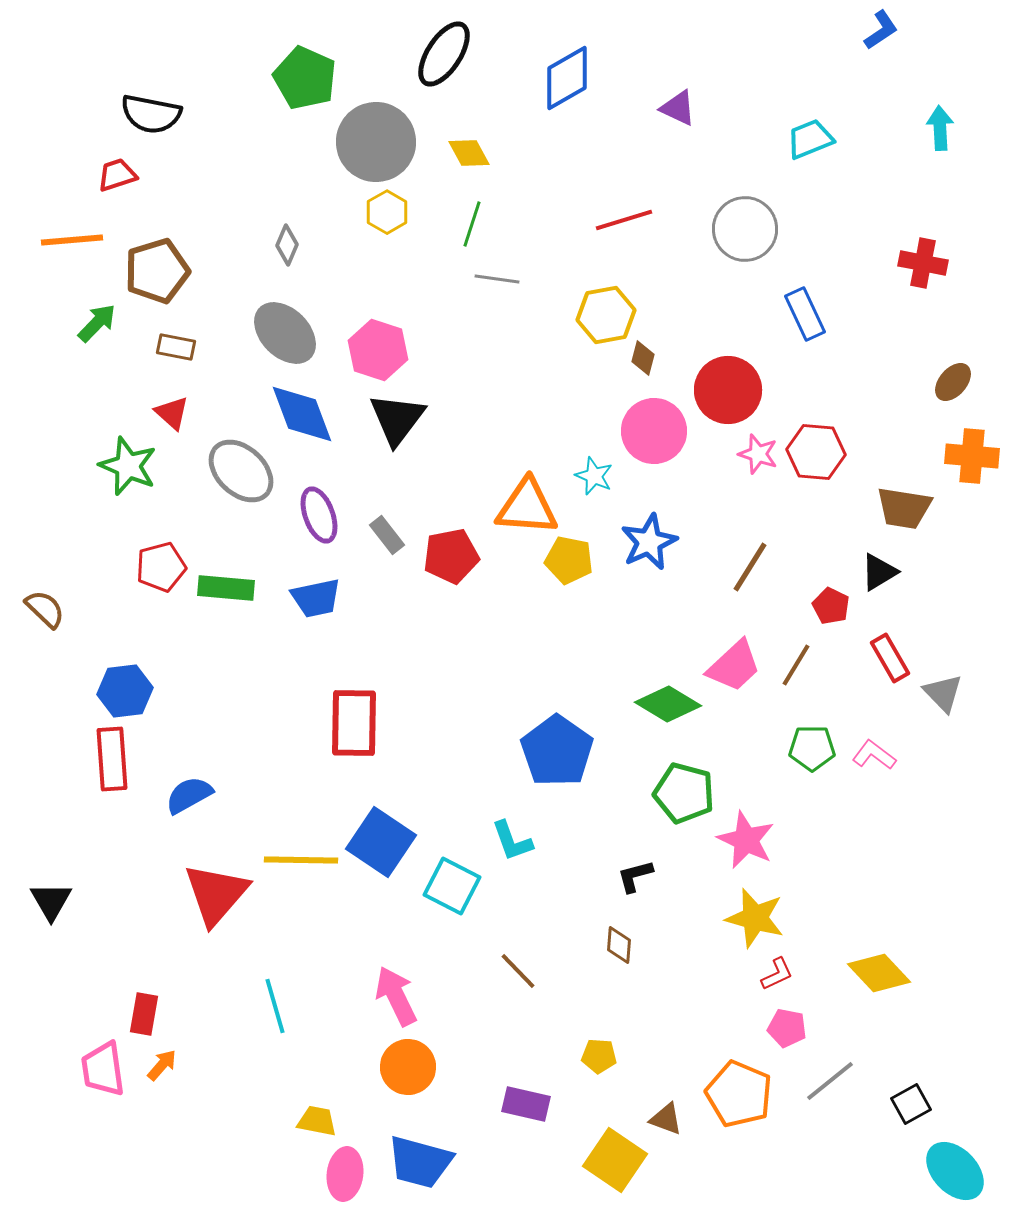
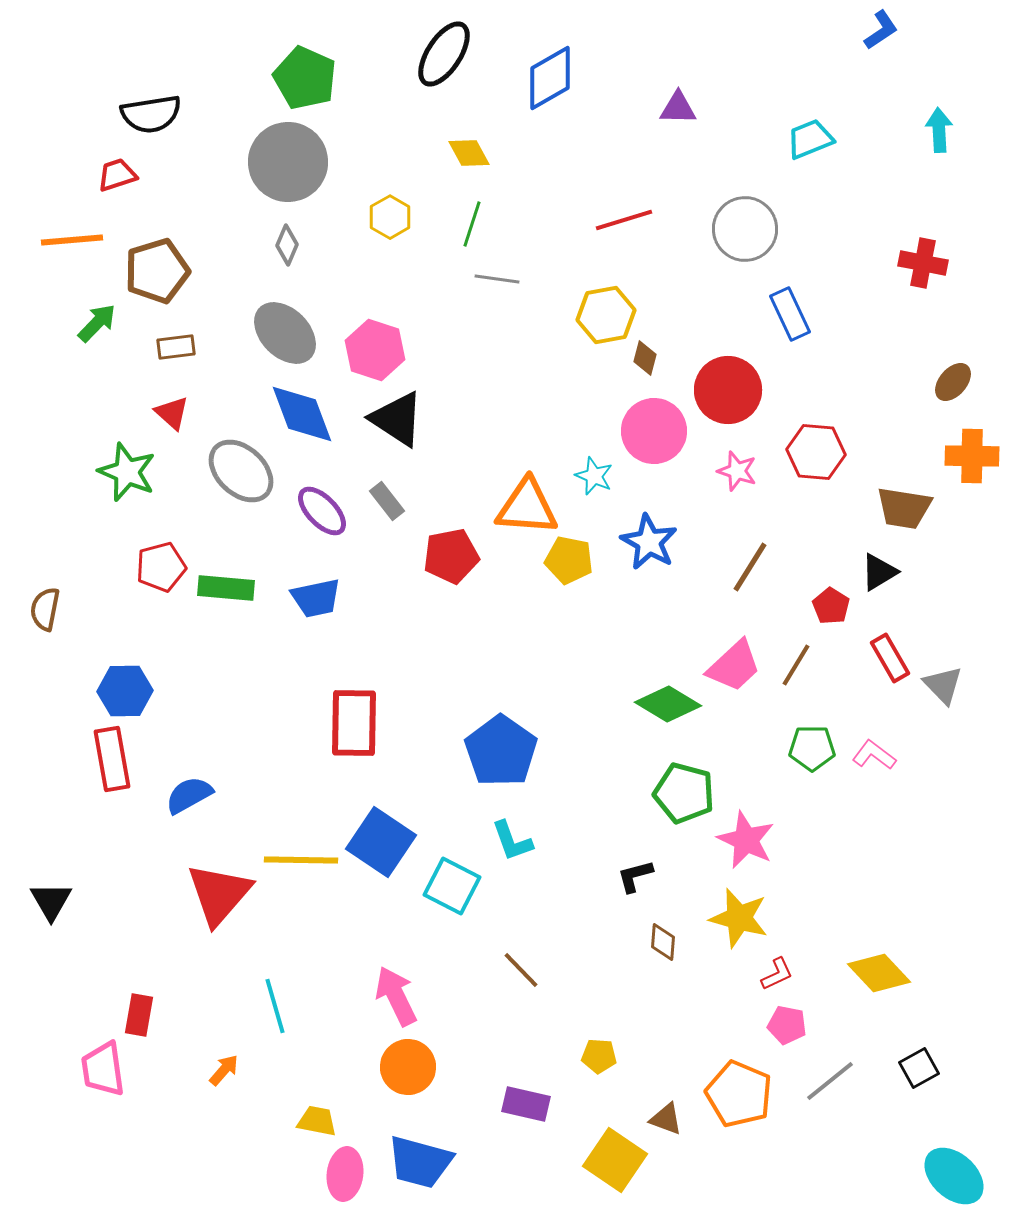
blue diamond at (567, 78): moved 17 px left
purple triangle at (678, 108): rotated 24 degrees counterclockwise
black semicircle at (151, 114): rotated 20 degrees counterclockwise
cyan arrow at (940, 128): moved 1 px left, 2 px down
gray circle at (376, 142): moved 88 px left, 20 px down
yellow hexagon at (387, 212): moved 3 px right, 5 px down
blue rectangle at (805, 314): moved 15 px left
brown rectangle at (176, 347): rotated 18 degrees counterclockwise
pink hexagon at (378, 350): moved 3 px left
brown diamond at (643, 358): moved 2 px right
black triangle at (397, 419): rotated 34 degrees counterclockwise
pink star at (758, 454): moved 21 px left, 17 px down
orange cross at (972, 456): rotated 4 degrees counterclockwise
green star at (128, 466): moved 1 px left, 6 px down
purple ellipse at (319, 515): moved 3 px right, 4 px up; rotated 24 degrees counterclockwise
gray rectangle at (387, 535): moved 34 px up
blue star at (649, 542): rotated 18 degrees counterclockwise
red pentagon at (831, 606): rotated 6 degrees clockwise
brown semicircle at (45, 609): rotated 123 degrees counterclockwise
blue hexagon at (125, 691): rotated 6 degrees clockwise
gray triangle at (943, 693): moved 8 px up
blue pentagon at (557, 751): moved 56 px left
red rectangle at (112, 759): rotated 6 degrees counterclockwise
red triangle at (216, 894): moved 3 px right
yellow star at (755, 918): moved 16 px left
brown diamond at (619, 945): moved 44 px right, 3 px up
brown line at (518, 971): moved 3 px right, 1 px up
red rectangle at (144, 1014): moved 5 px left, 1 px down
pink pentagon at (787, 1028): moved 3 px up
orange arrow at (162, 1065): moved 62 px right, 5 px down
black square at (911, 1104): moved 8 px right, 36 px up
cyan ellipse at (955, 1171): moved 1 px left, 5 px down; rotated 4 degrees counterclockwise
